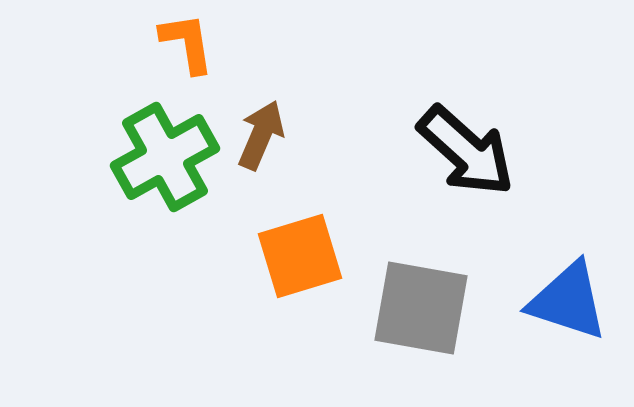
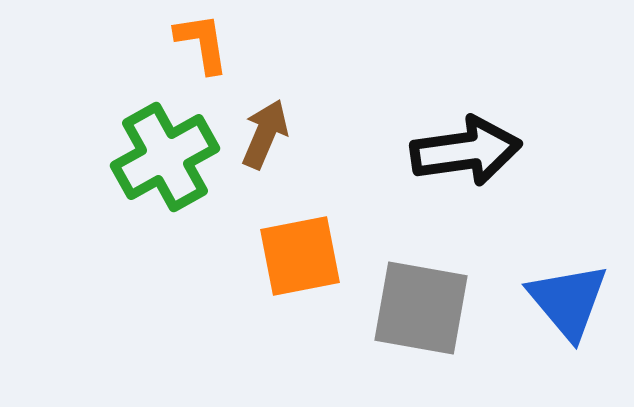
orange L-shape: moved 15 px right
brown arrow: moved 4 px right, 1 px up
black arrow: rotated 50 degrees counterclockwise
orange square: rotated 6 degrees clockwise
blue triangle: rotated 32 degrees clockwise
